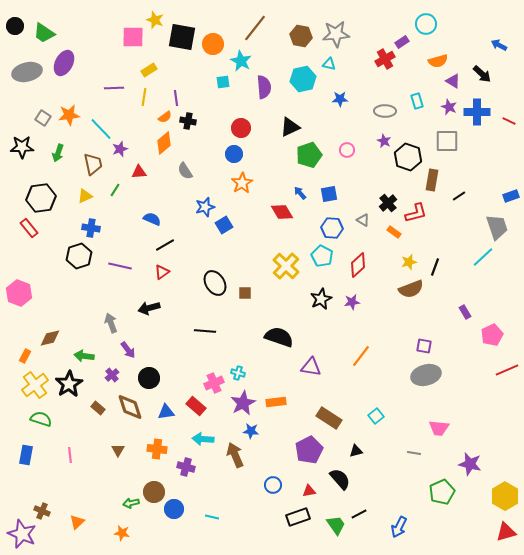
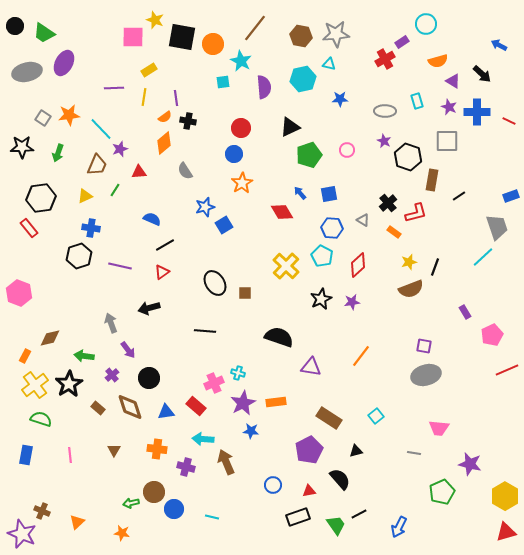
brown trapezoid at (93, 164): moved 4 px right, 1 px down; rotated 35 degrees clockwise
brown triangle at (118, 450): moved 4 px left
brown arrow at (235, 455): moved 9 px left, 7 px down
